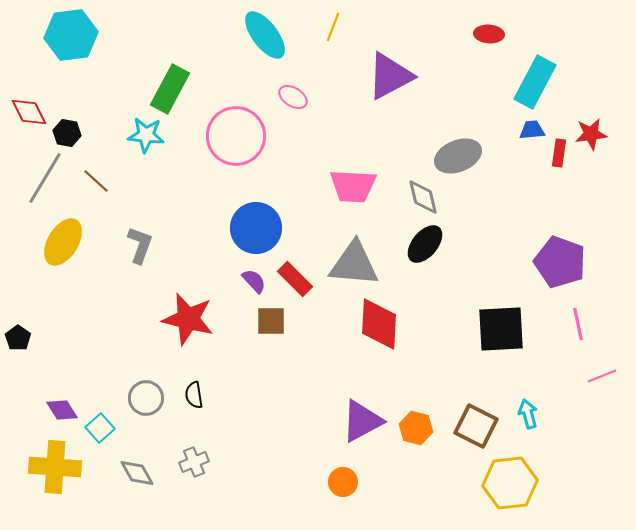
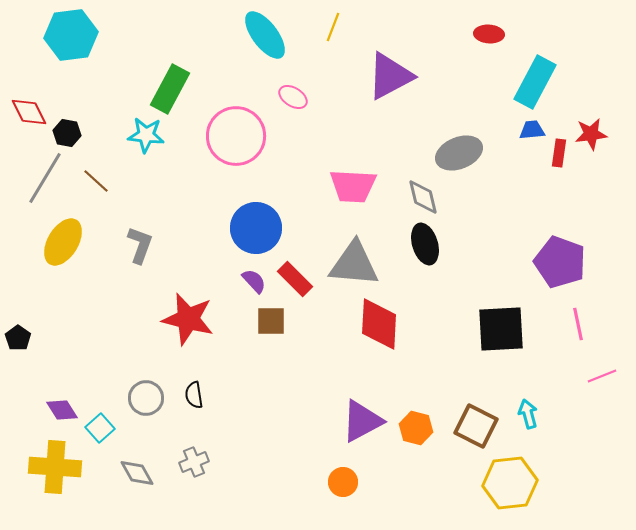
gray ellipse at (458, 156): moved 1 px right, 3 px up
black ellipse at (425, 244): rotated 57 degrees counterclockwise
